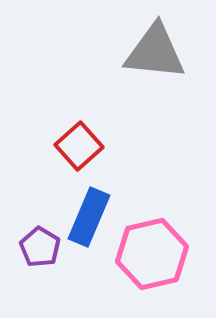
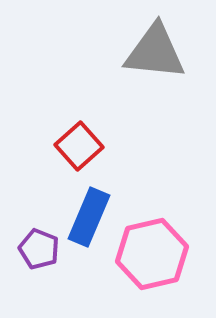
purple pentagon: moved 1 px left, 2 px down; rotated 9 degrees counterclockwise
